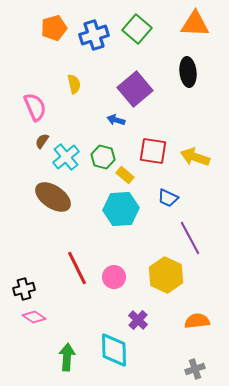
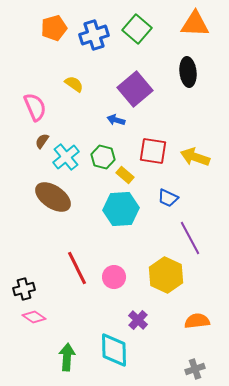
yellow semicircle: rotated 42 degrees counterclockwise
